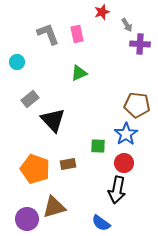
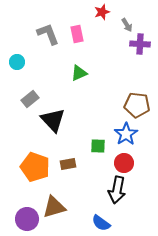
orange pentagon: moved 2 px up
